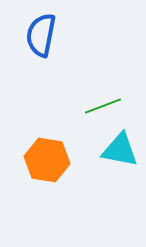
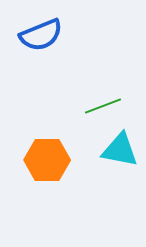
blue semicircle: rotated 123 degrees counterclockwise
orange hexagon: rotated 9 degrees counterclockwise
